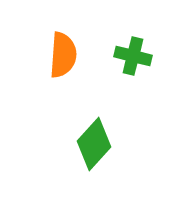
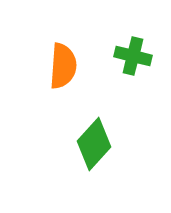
orange semicircle: moved 11 px down
